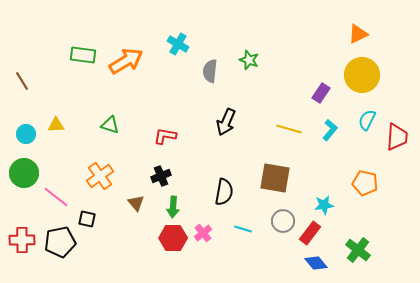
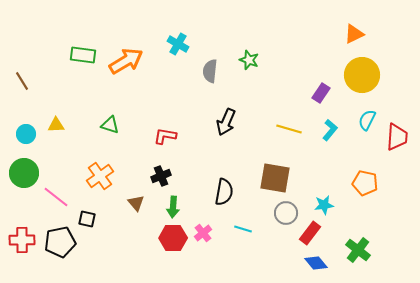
orange triangle: moved 4 px left
gray circle: moved 3 px right, 8 px up
